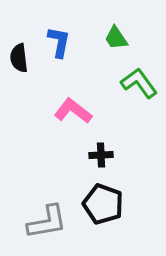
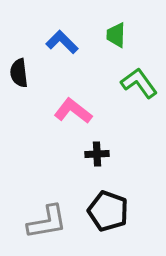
green trapezoid: moved 3 px up; rotated 36 degrees clockwise
blue L-shape: moved 3 px right; rotated 56 degrees counterclockwise
black semicircle: moved 15 px down
black cross: moved 4 px left, 1 px up
black pentagon: moved 5 px right, 7 px down
